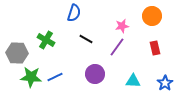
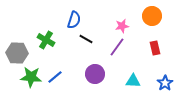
blue semicircle: moved 7 px down
blue line: rotated 14 degrees counterclockwise
